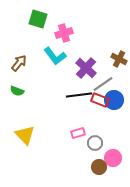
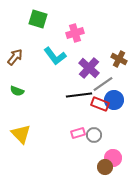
pink cross: moved 11 px right
brown arrow: moved 4 px left, 6 px up
purple cross: moved 3 px right
red rectangle: moved 4 px down
yellow triangle: moved 4 px left, 1 px up
gray circle: moved 1 px left, 8 px up
brown circle: moved 6 px right
